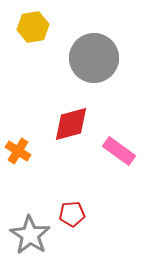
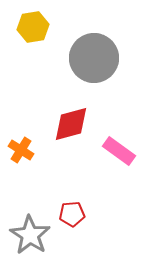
orange cross: moved 3 px right, 1 px up
